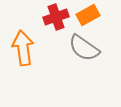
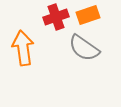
orange rectangle: rotated 10 degrees clockwise
